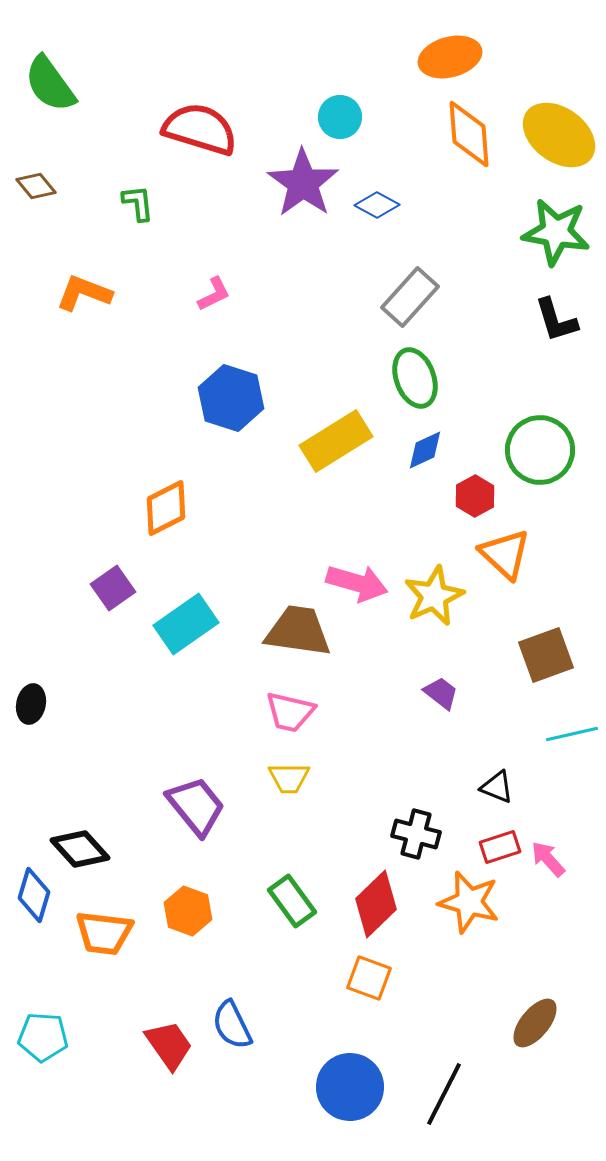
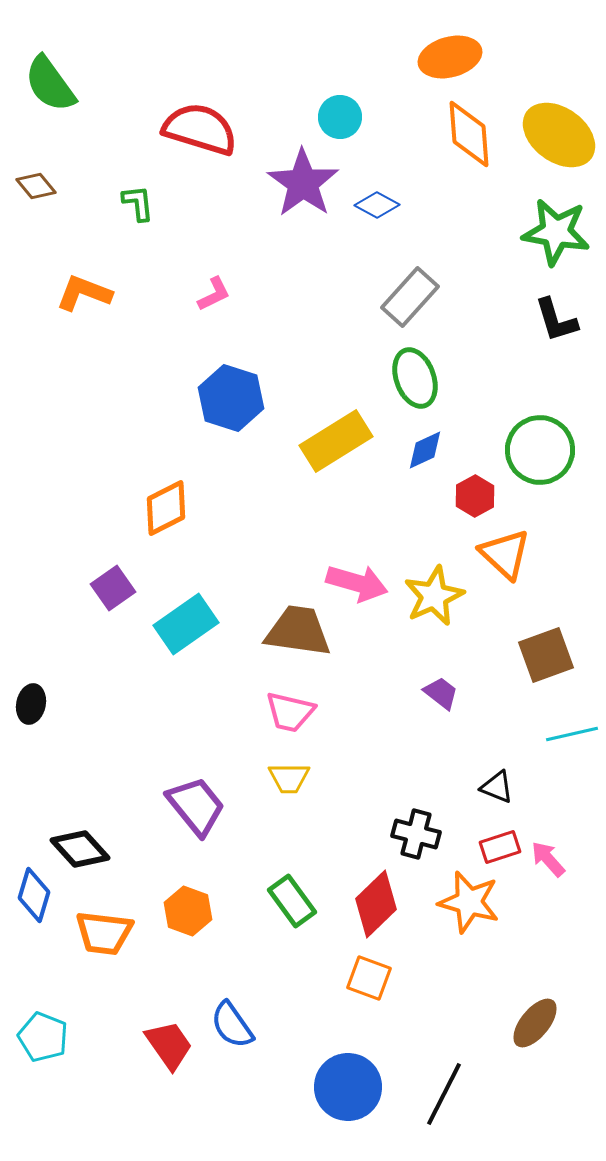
blue semicircle at (232, 1025): rotated 9 degrees counterclockwise
cyan pentagon at (43, 1037): rotated 18 degrees clockwise
blue circle at (350, 1087): moved 2 px left
